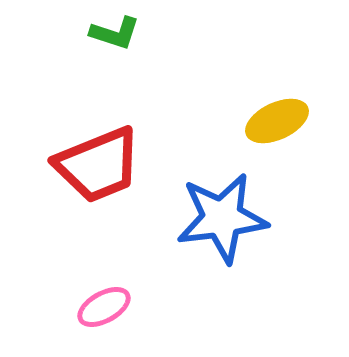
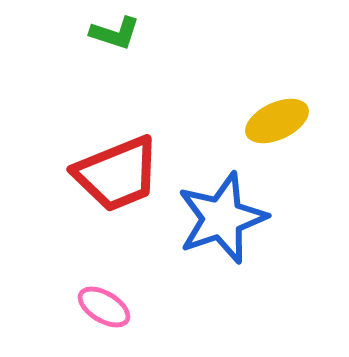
red trapezoid: moved 19 px right, 9 px down
blue star: rotated 12 degrees counterclockwise
pink ellipse: rotated 60 degrees clockwise
